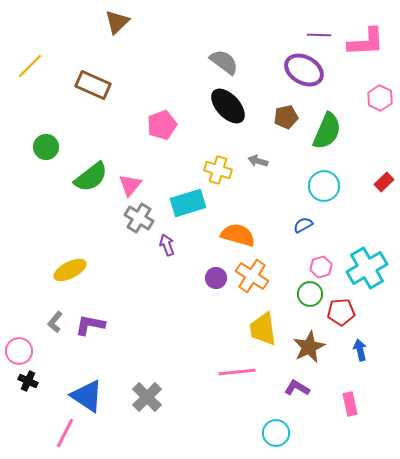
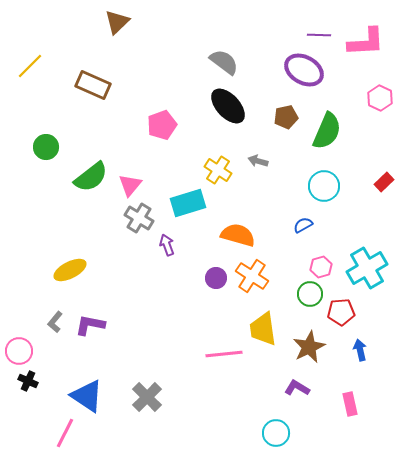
yellow cross at (218, 170): rotated 16 degrees clockwise
pink line at (237, 372): moved 13 px left, 18 px up
